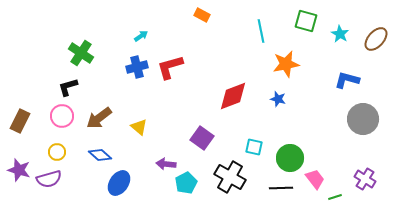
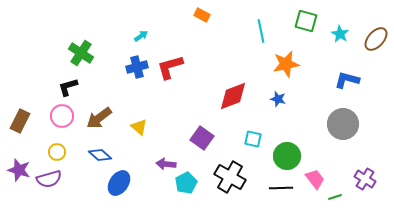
gray circle: moved 20 px left, 5 px down
cyan square: moved 1 px left, 8 px up
green circle: moved 3 px left, 2 px up
